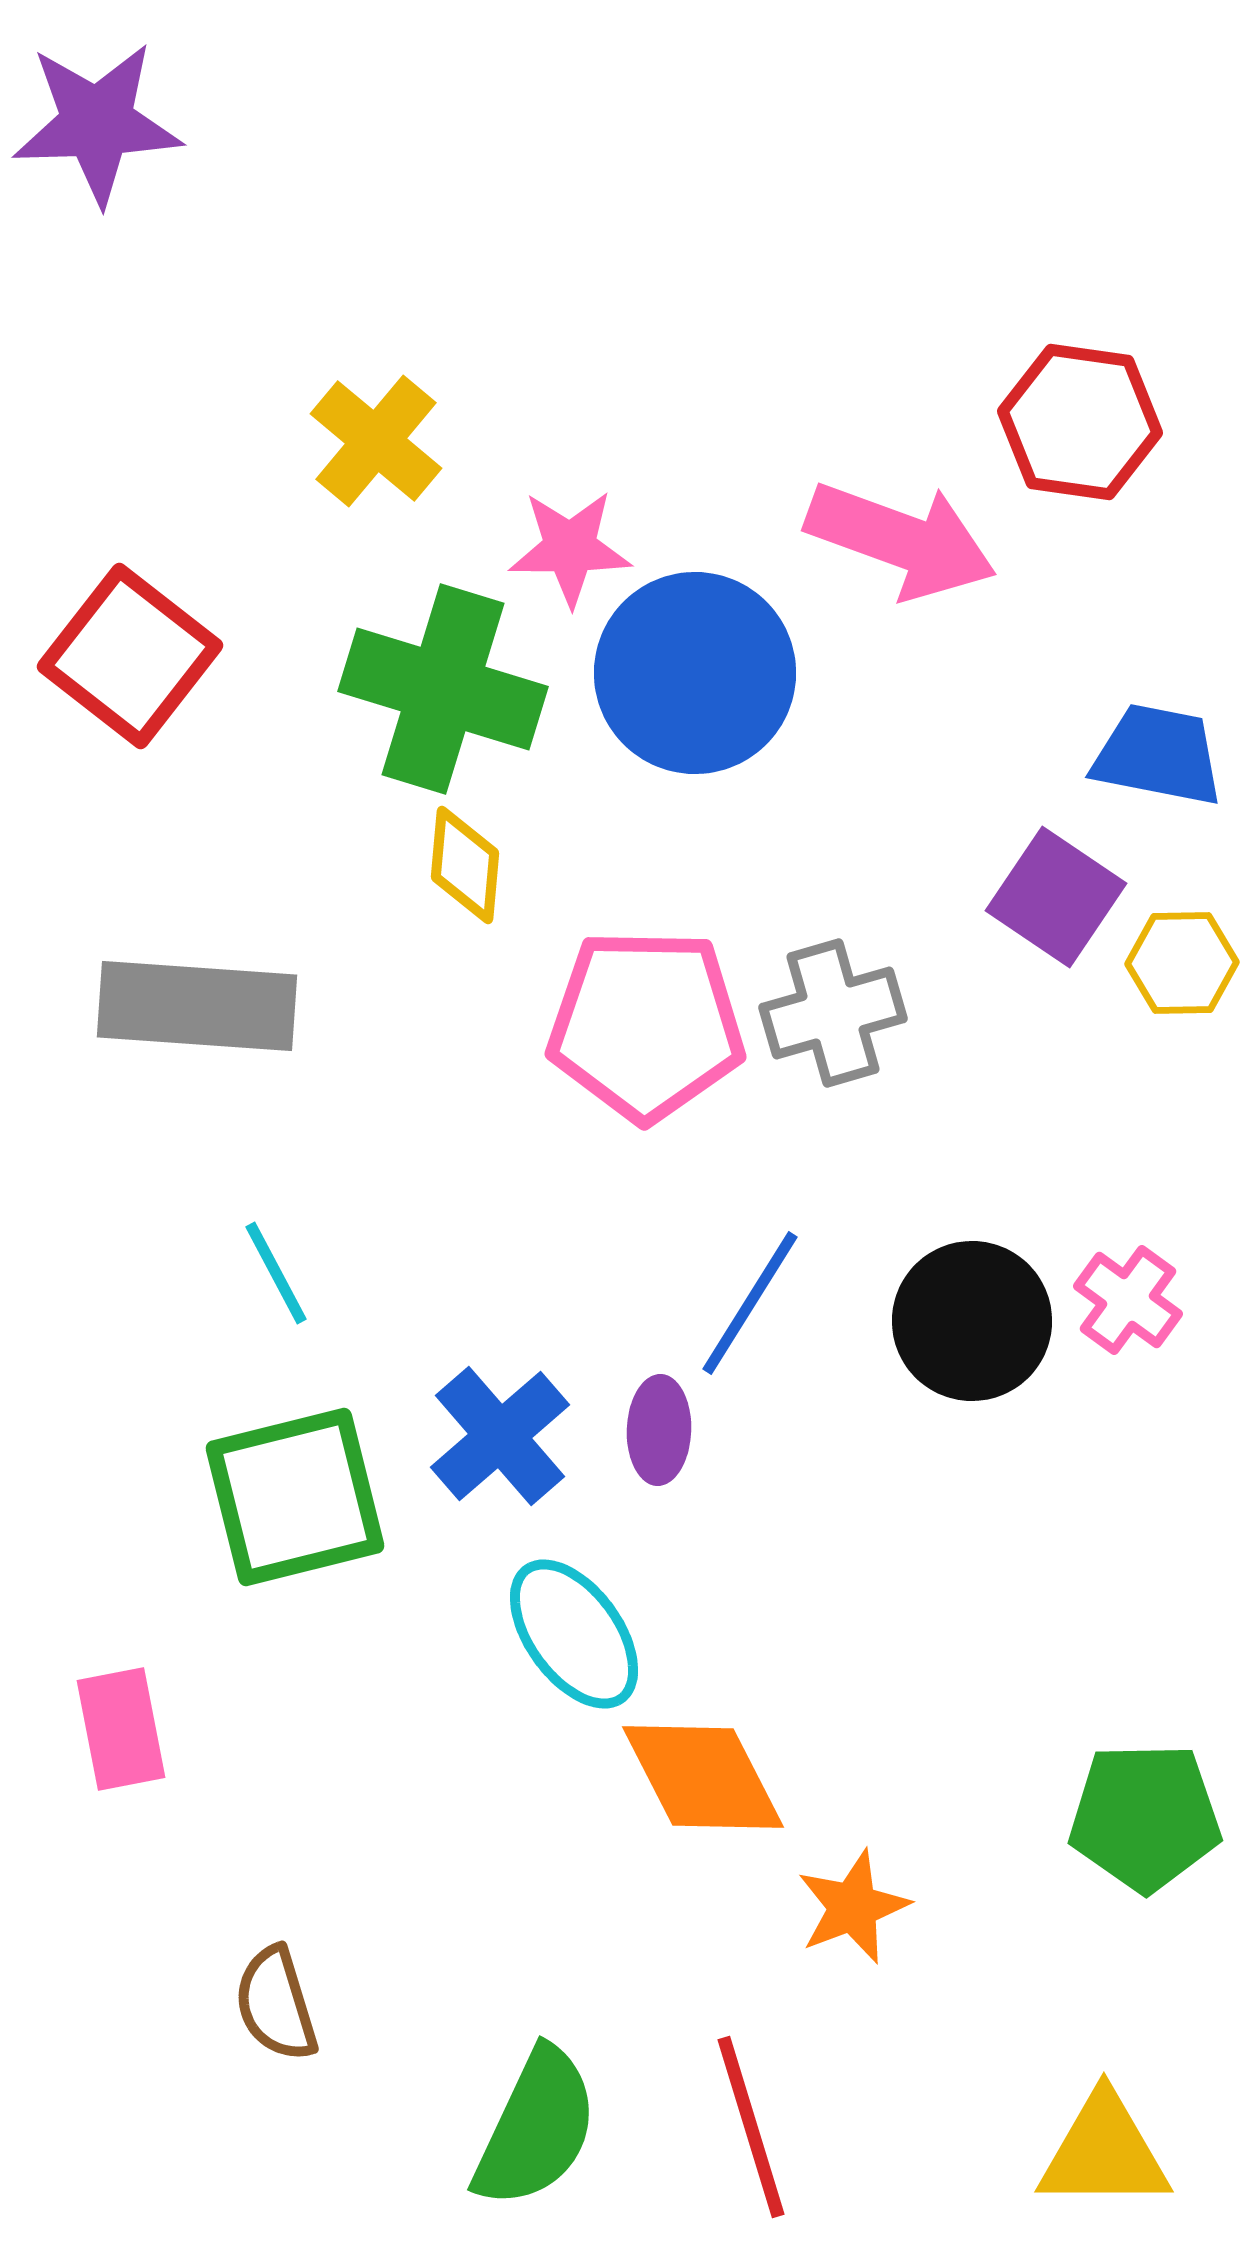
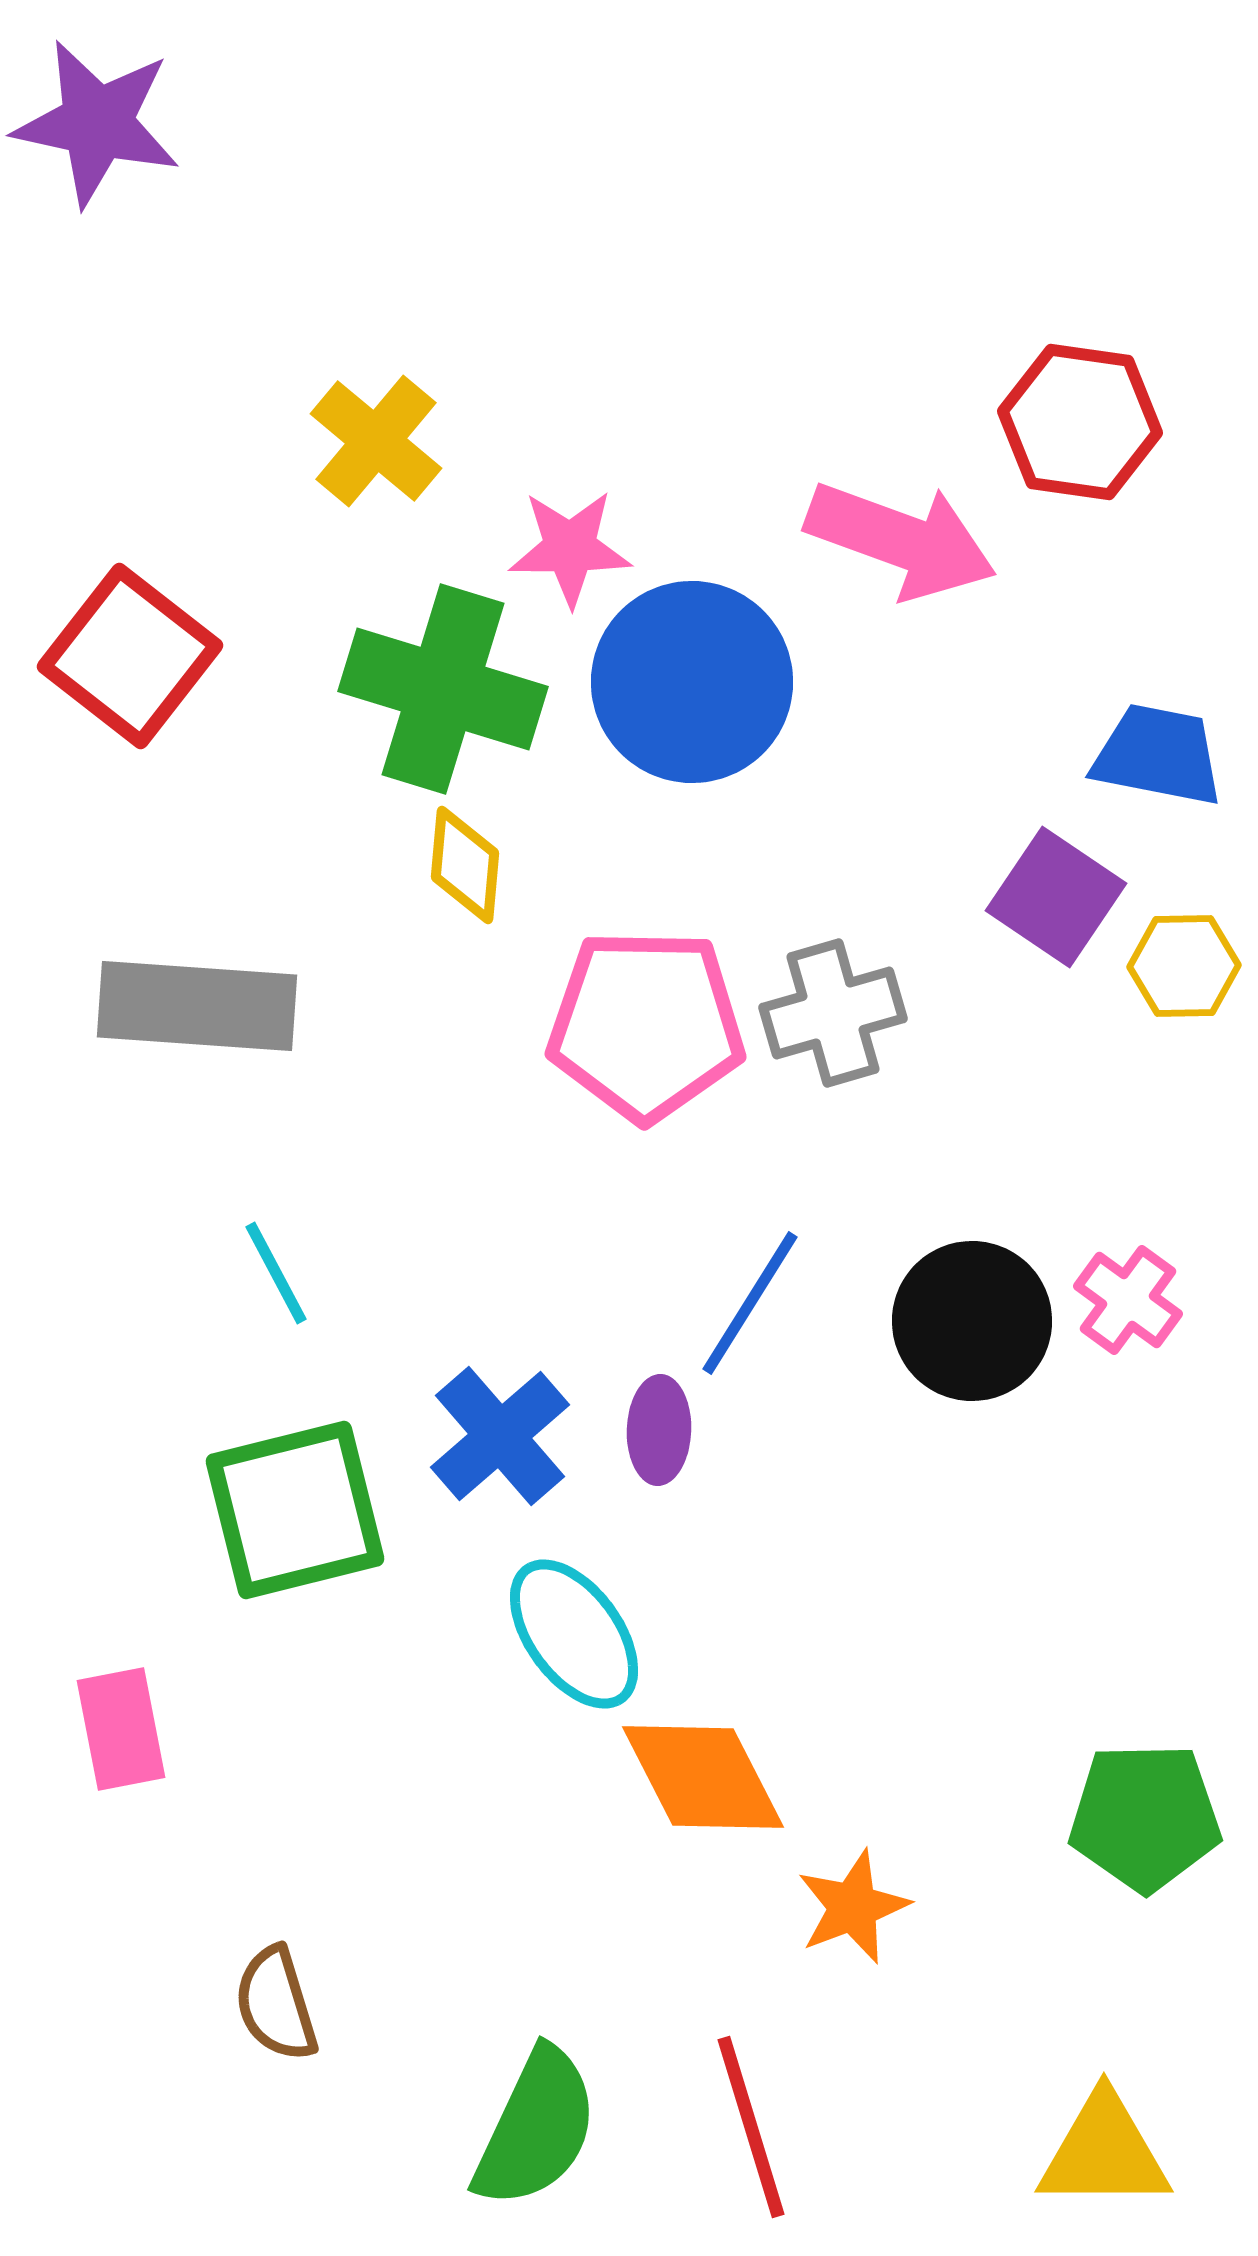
purple star: rotated 14 degrees clockwise
blue circle: moved 3 px left, 9 px down
yellow hexagon: moved 2 px right, 3 px down
green square: moved 13 px down
